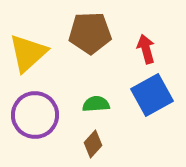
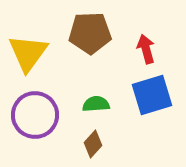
yellow triangle: rotated 12 degrees counterclockwise
blue square: rotated 12 degrees clockwise
